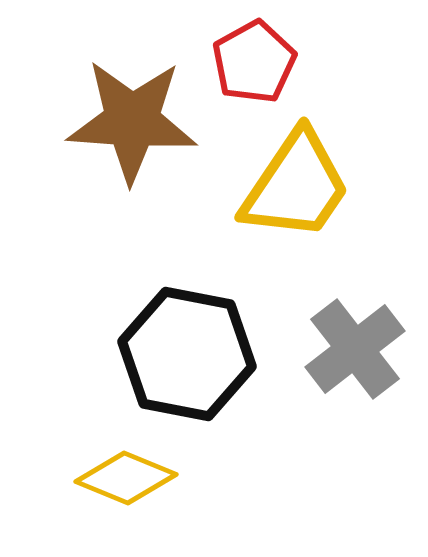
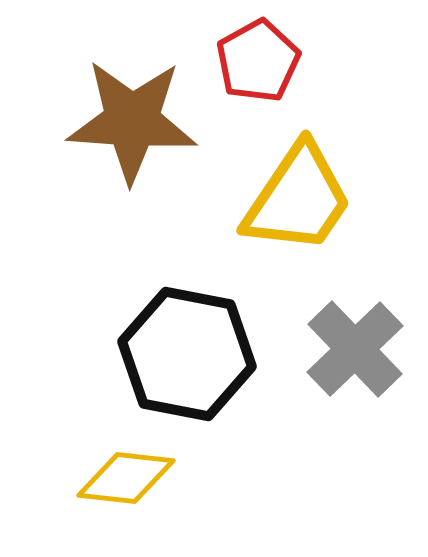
red pentagon: moved 4 px right, 1 px up
yellow trapezoid: moved 2 px right, 13 px down
gray cross: rotated 6 degrees counterclockwise
yellow diamond: rotated 16 degrees counterclockwise
